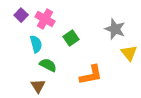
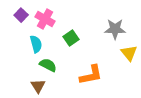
gray star: rotated 20 degrees counterclockwise
